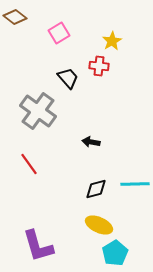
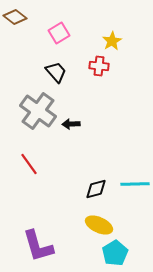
black trapezoid: moved 12 px left, 6 px up
black arrow: moved 20 px left, 18 px up; rotated 12 degrees counterclockwise
